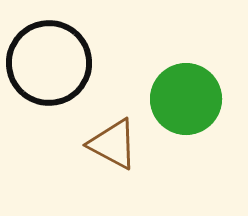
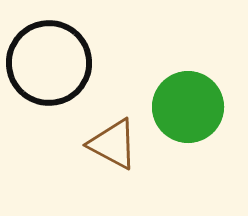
green circle: moved 2 px right, 8 px down
